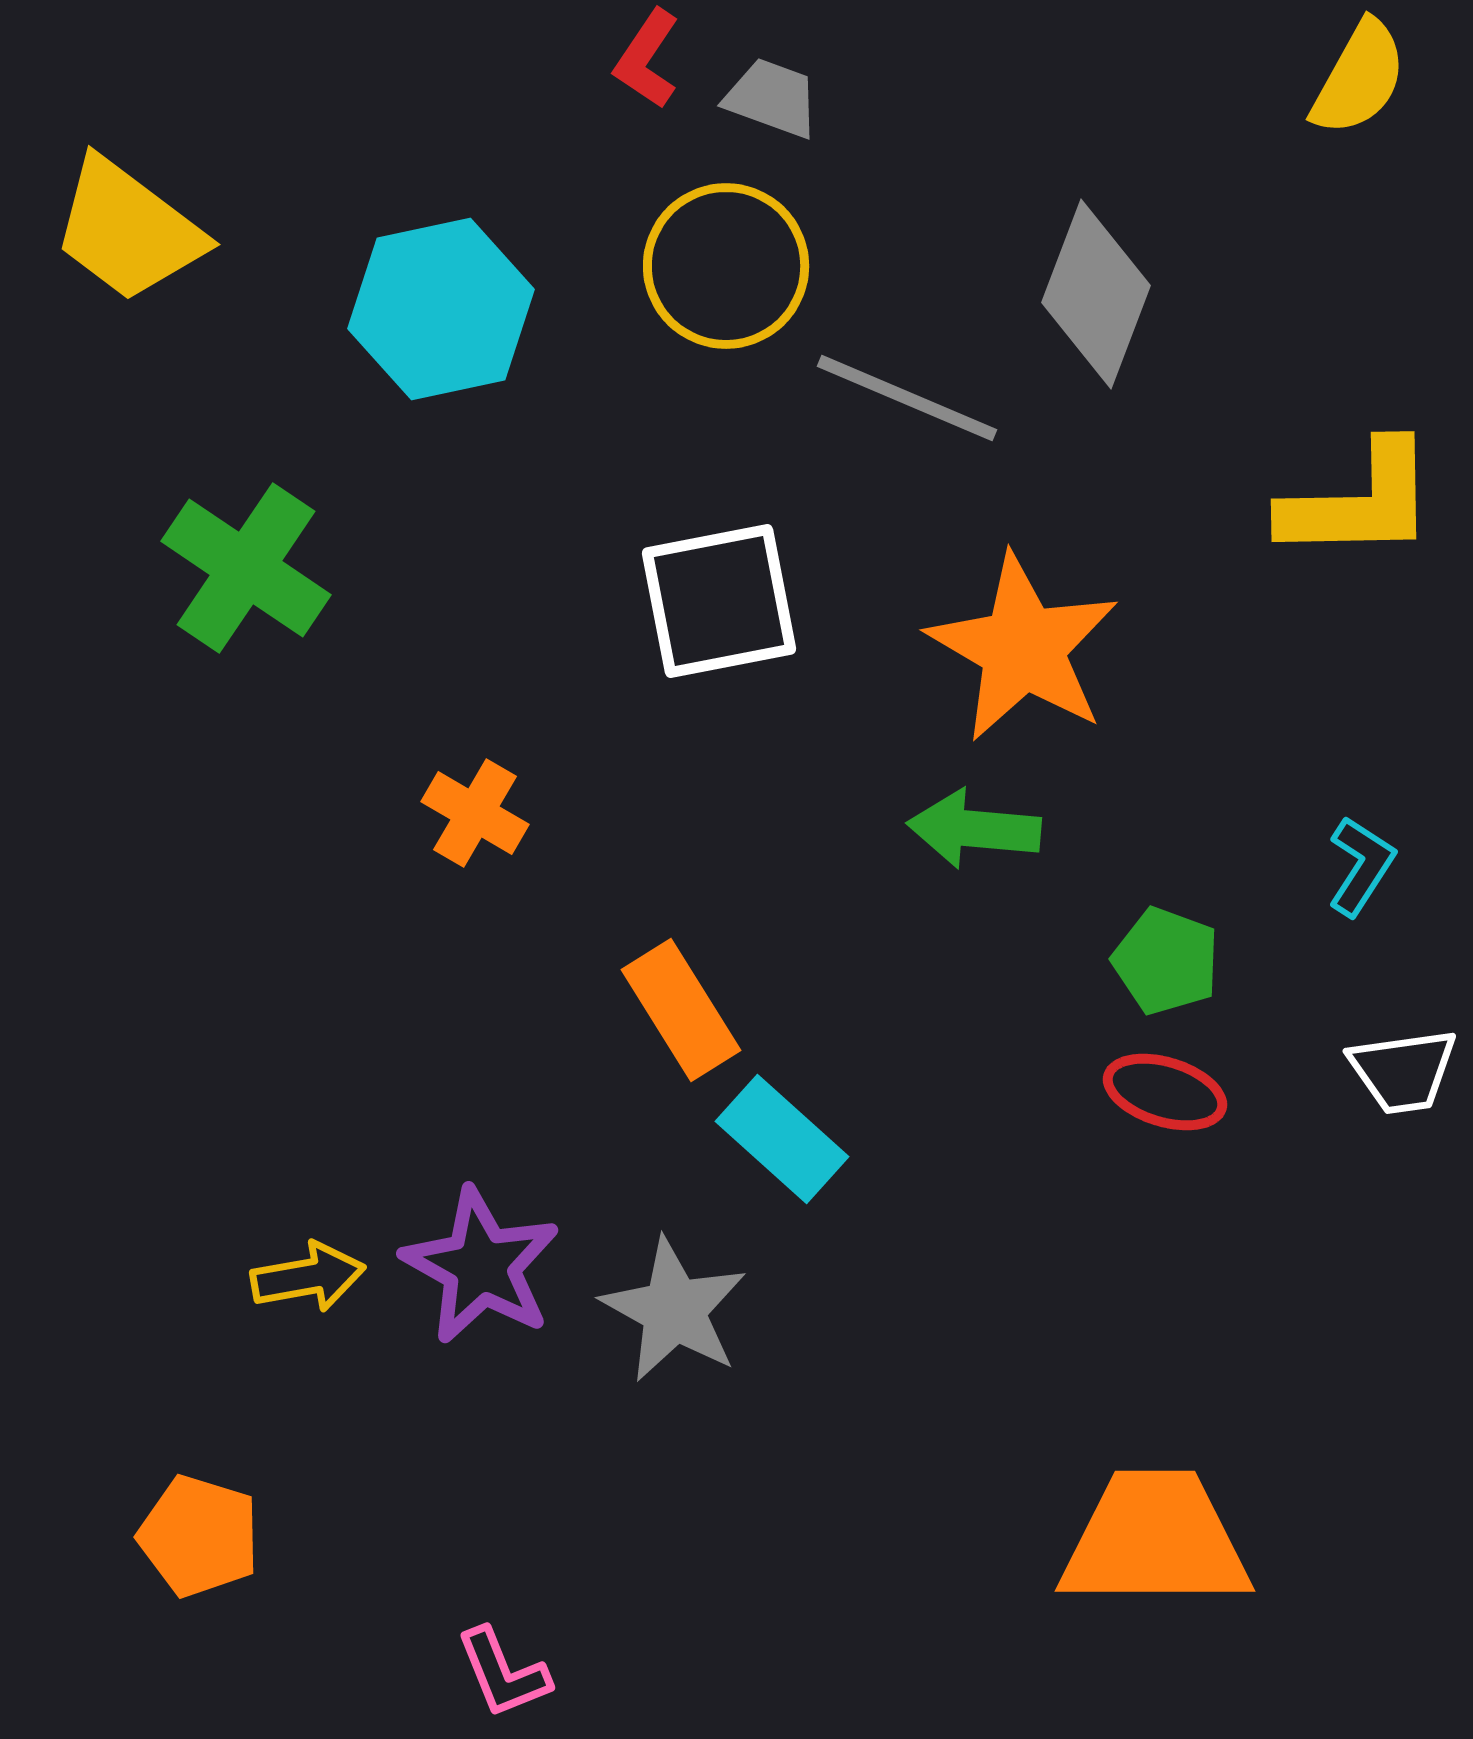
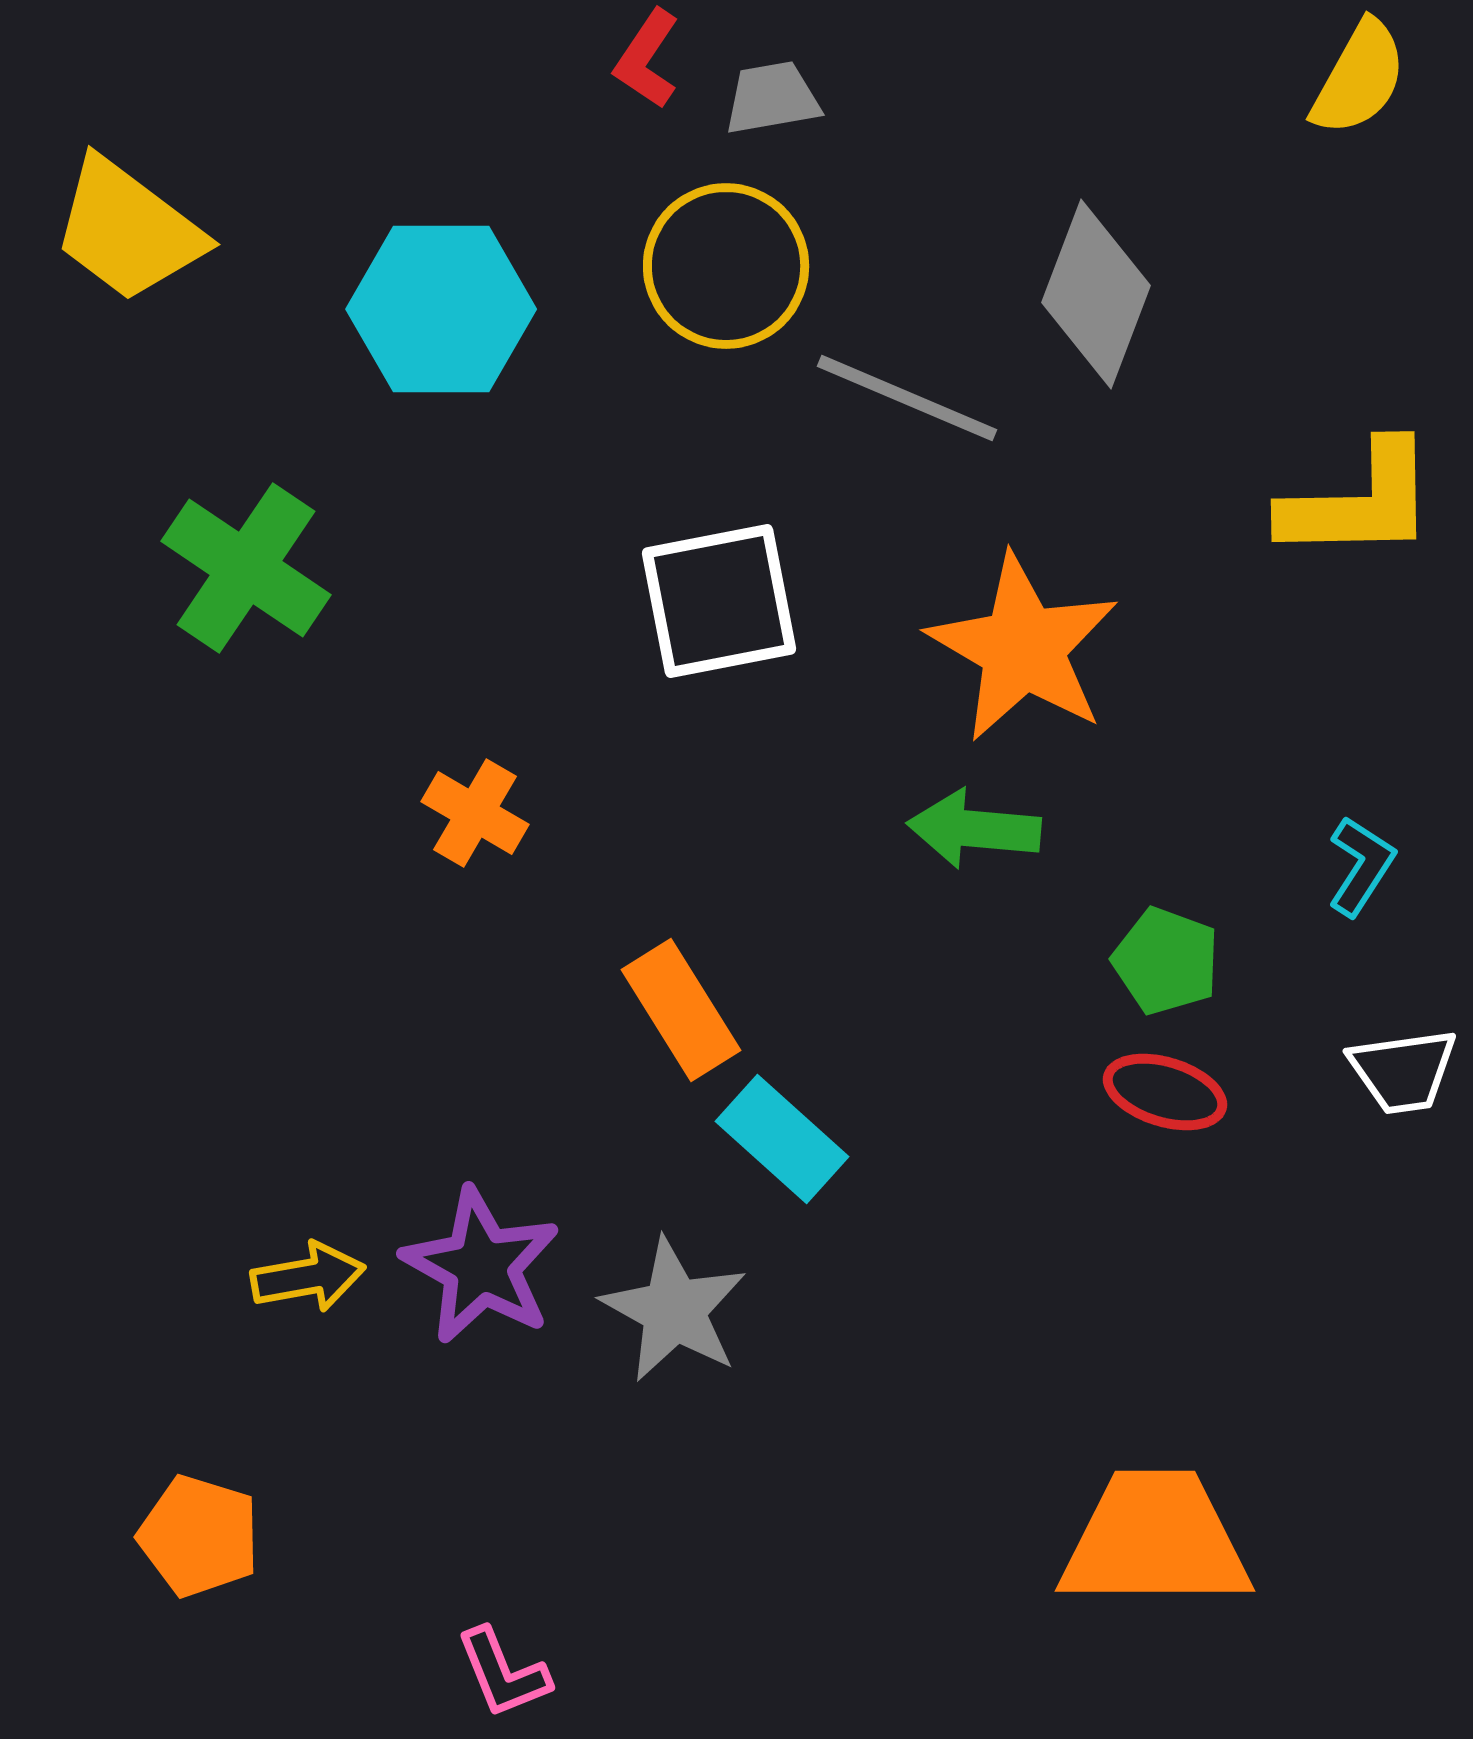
gray trapezoid: rotated 30 degrees counterclockwise
cyan hexagon: rotated 12 degrees clockwise
